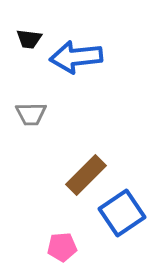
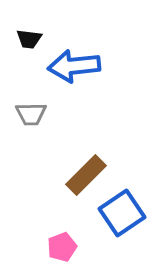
blue arrow: moved 2 px left, 9 px down
pink pentagon: rotated 16 degrees counterclockwise
